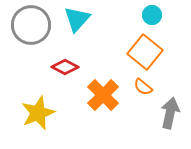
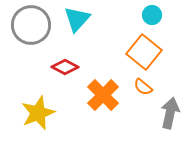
orange square: moved 1 px left
